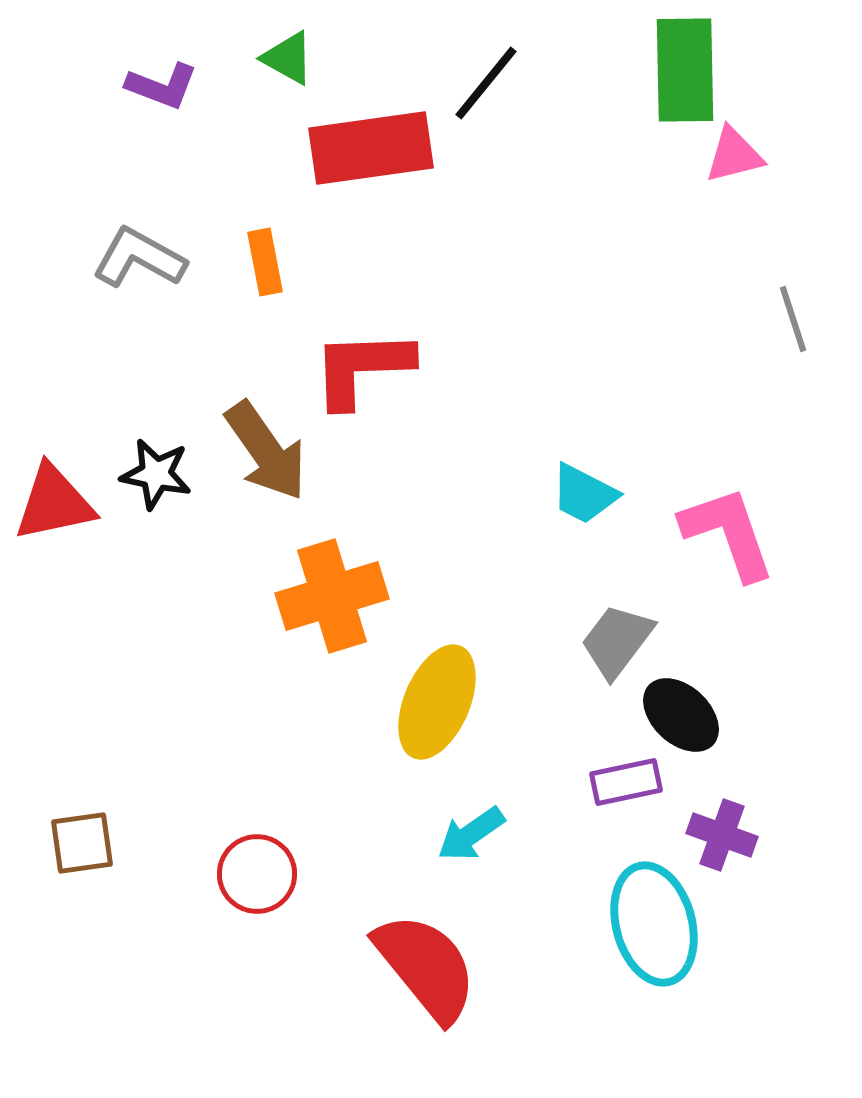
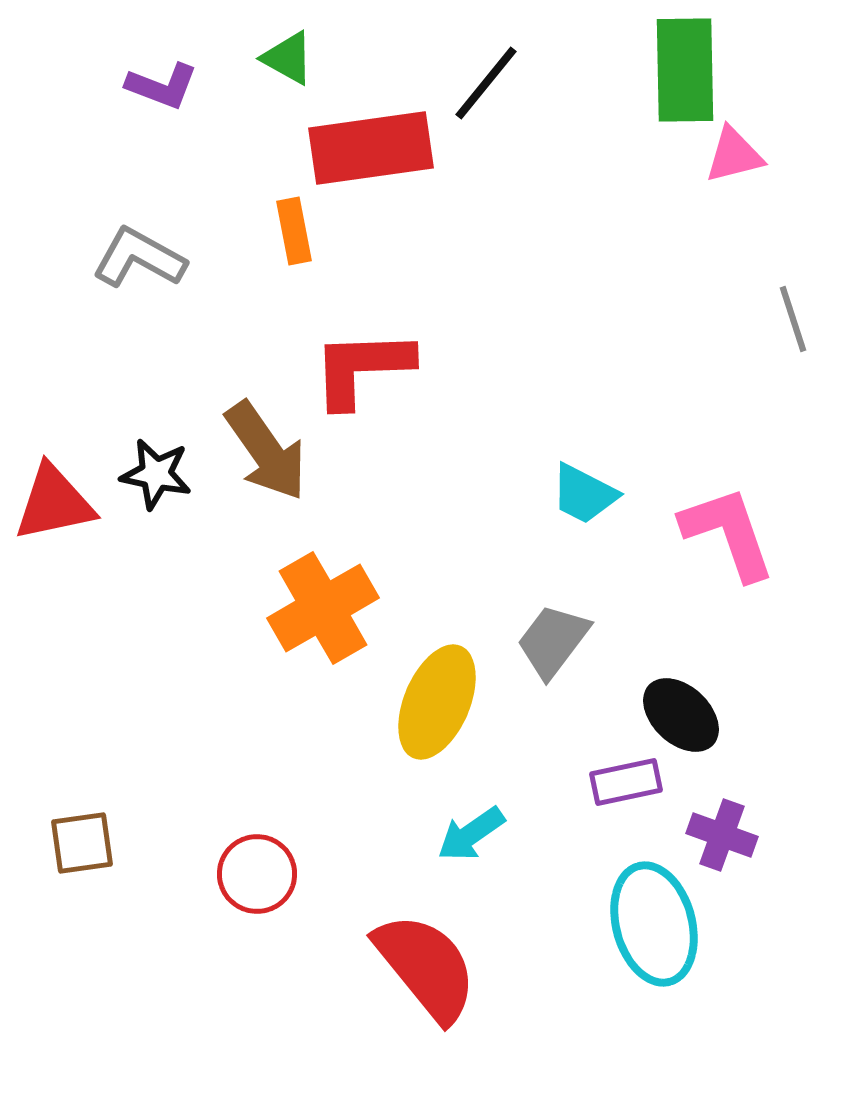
orange rectangle: moved 29 px right, 31 px up
orange cross: moved 9 px left, 12 px down; rotated 13 degrees counterclockwise
gray trapezoid: moved 64 px left
